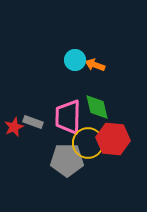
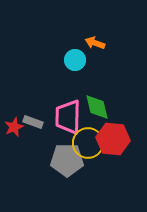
orange arrow: moved 22 px up
